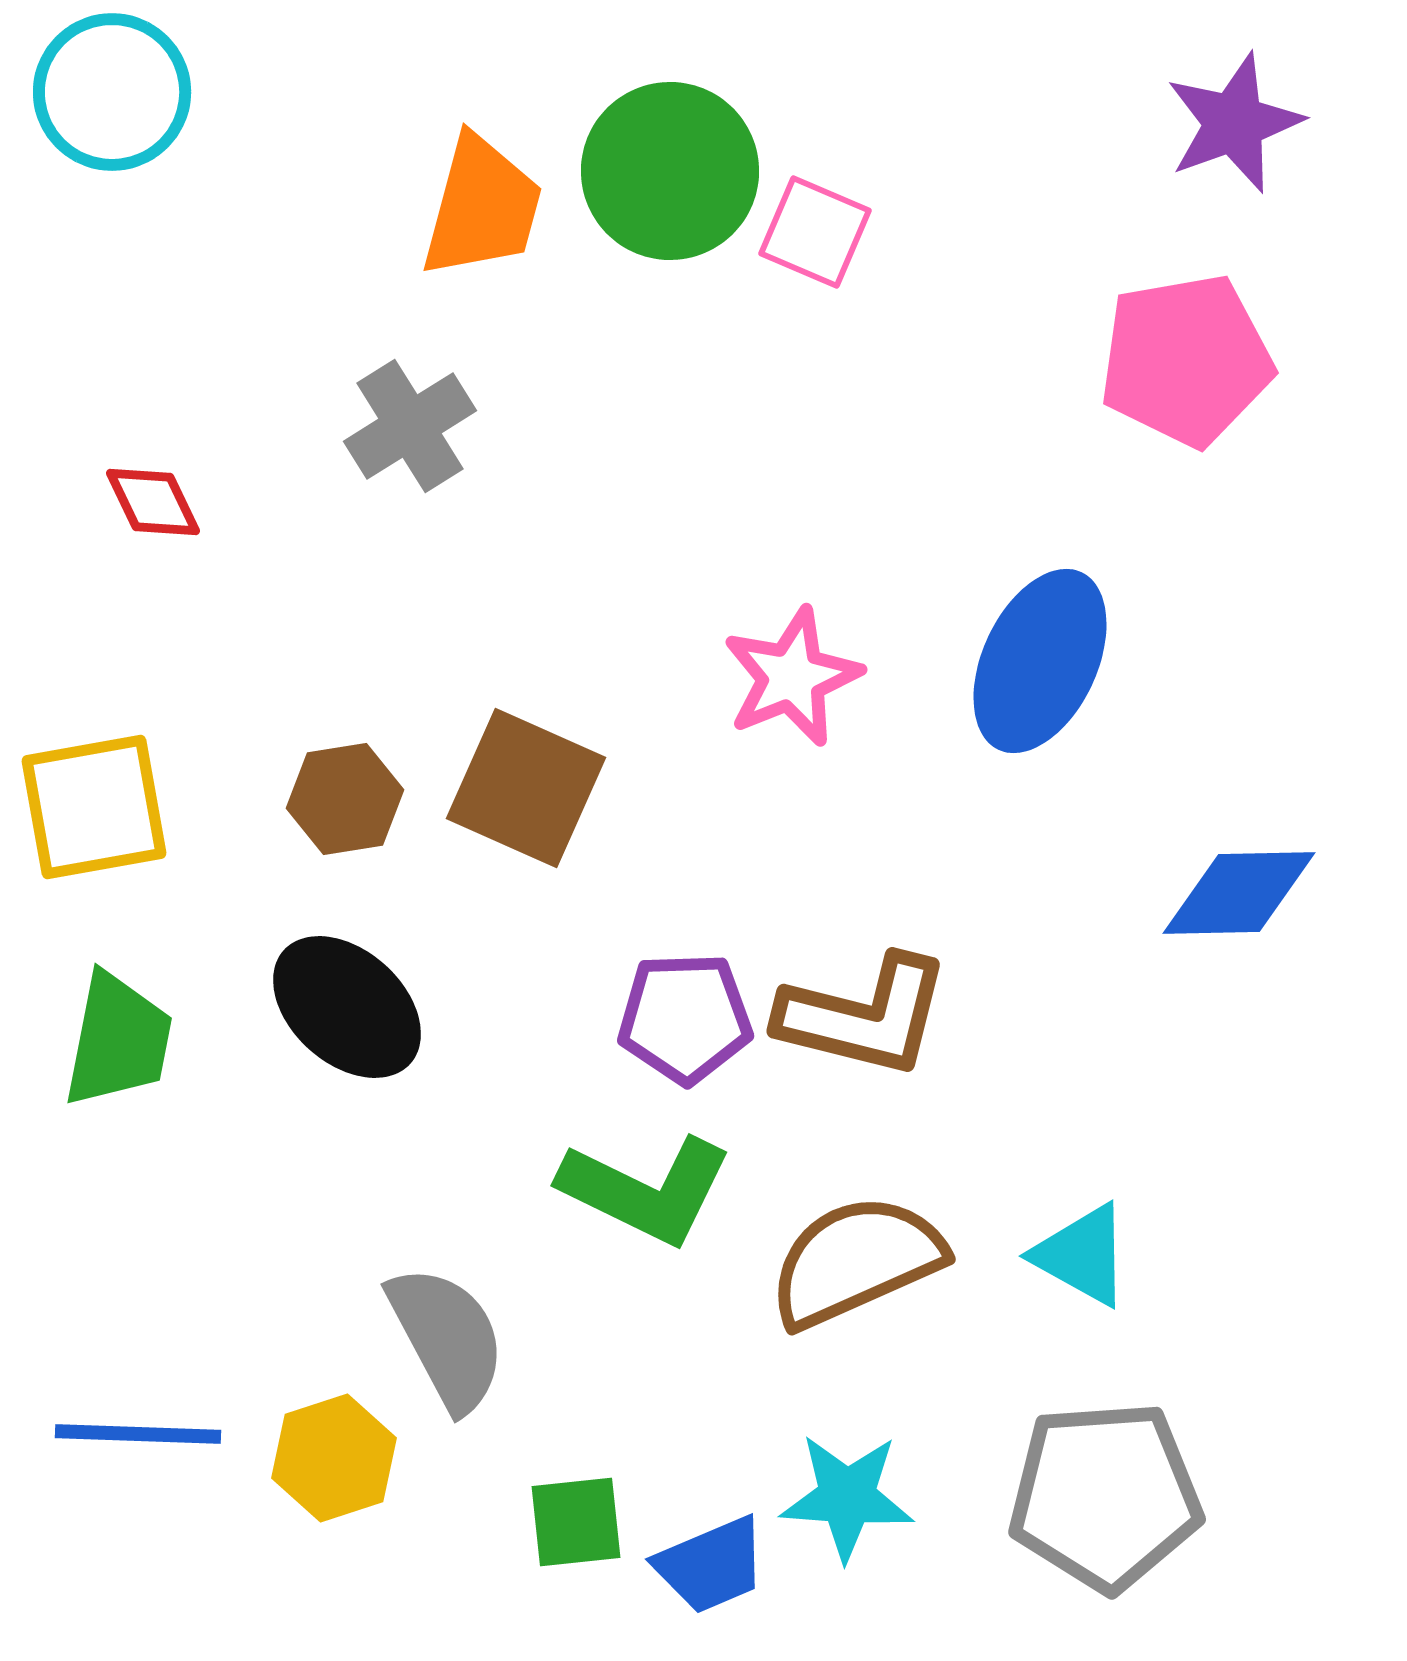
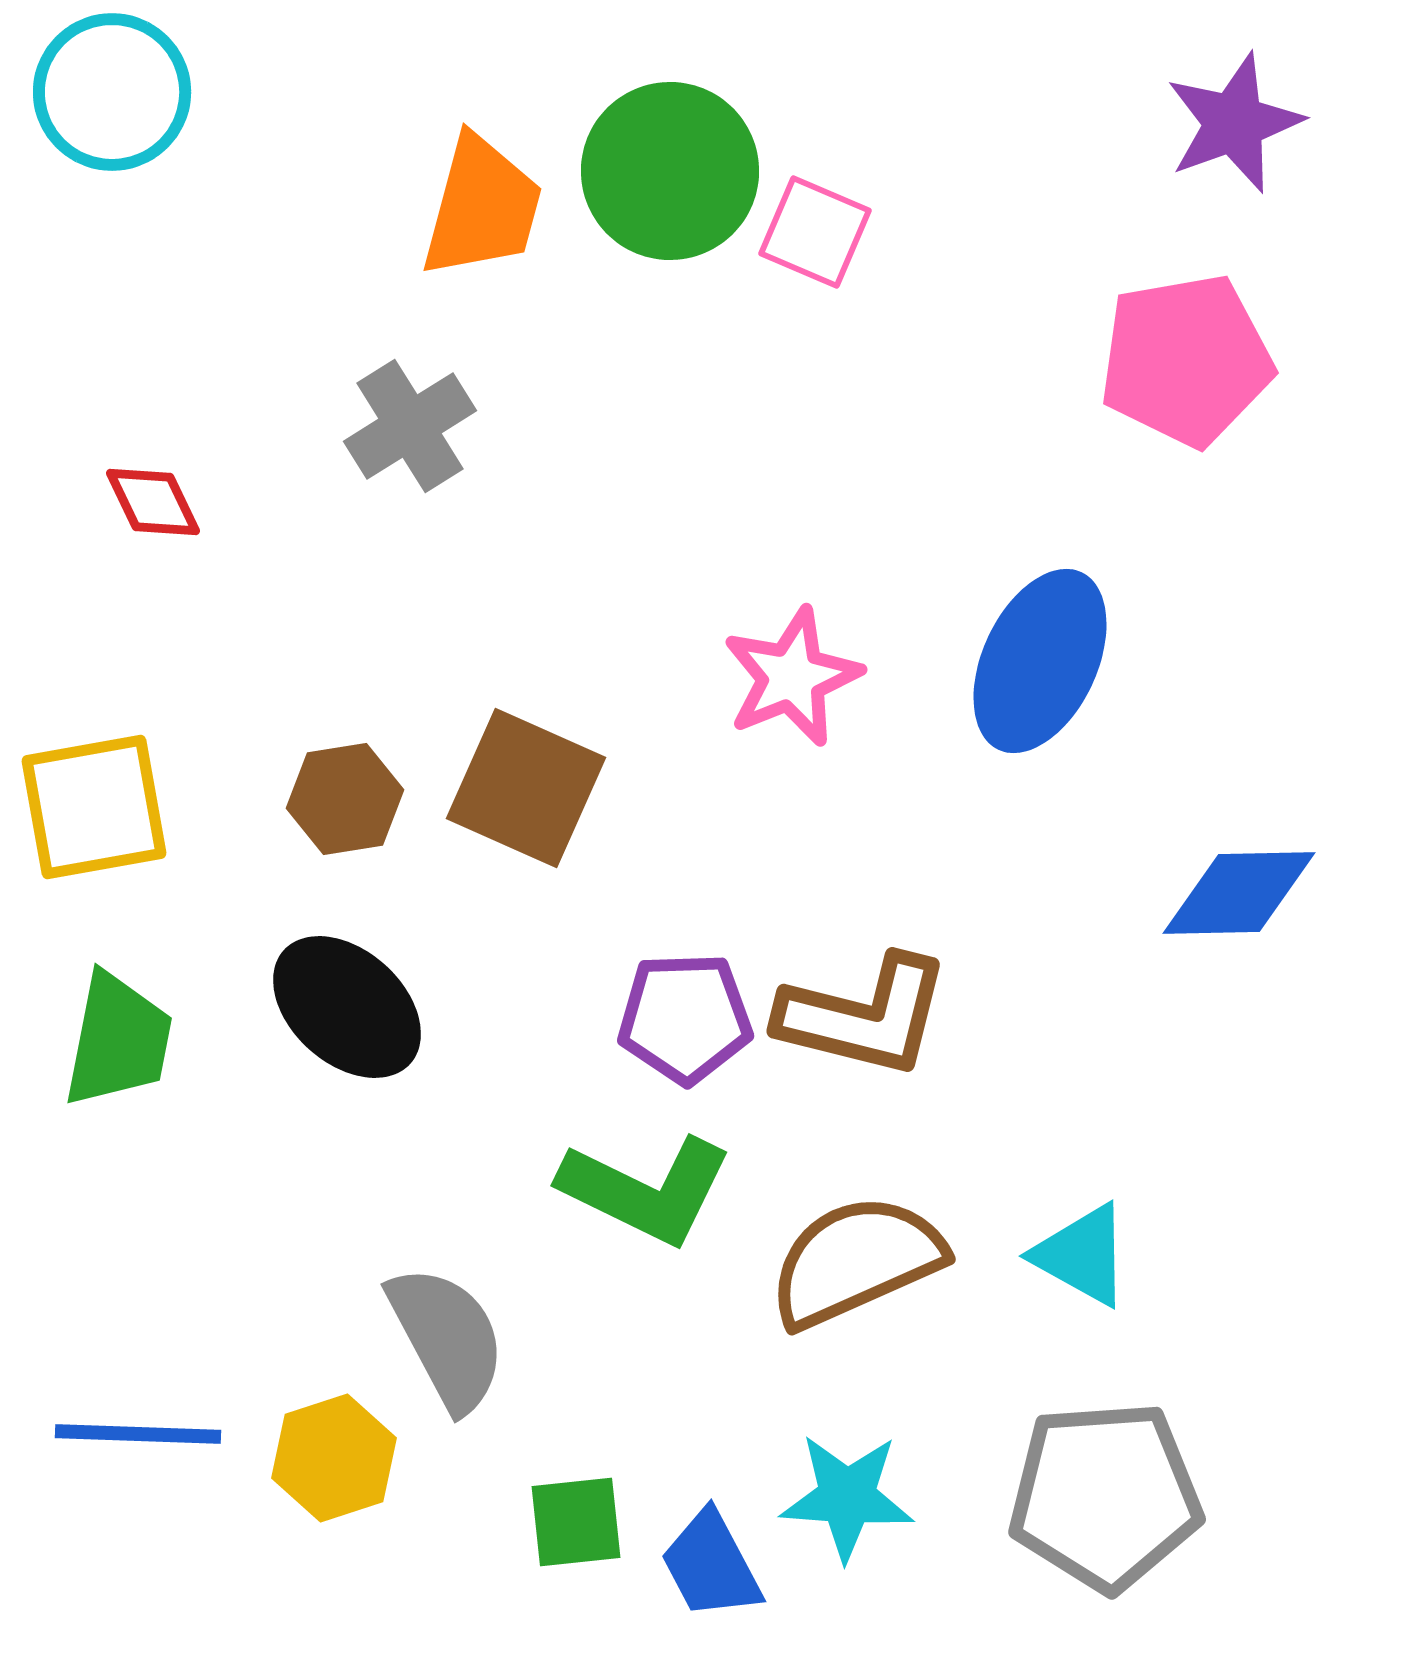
blue trapezoid: rotated 85 degrees clockwise
